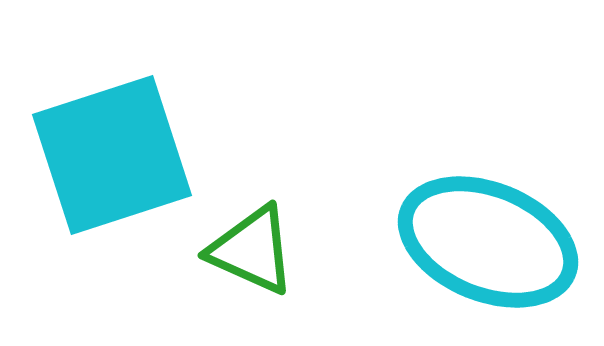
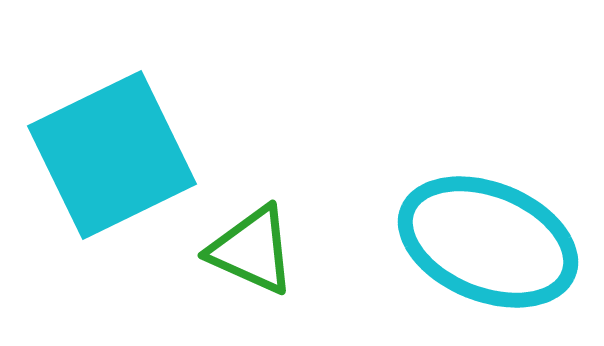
cyan square: rotated 8 degrees counterclockwise
